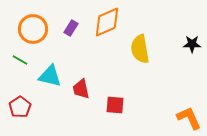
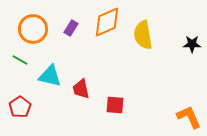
yellow semicircle: moved 3 px right, 14 px up
orange L-shape: moved 1 px up
